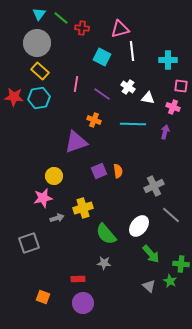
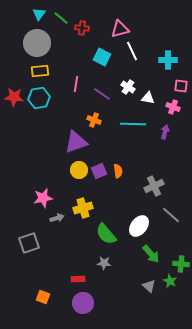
white line: rotated 18 degrees counterclockwise
yellow rectangle: rotated 48 degrees counterclockwise
yellow circle: moved 25 px right, 6 px up
